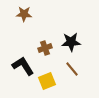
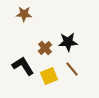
black star: moved 3 px left
brown cross: rotated 24 degrees counterclockwise
yellow square: moved 2 px right, 5 px up
